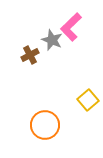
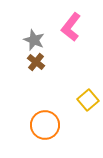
pink L-shape: rotated 8 degrees counterclockwise
gray star: moved 18 px left
brown cross: moved 6 px right, 7 px down; rotated 24 degrees counterclockwise
